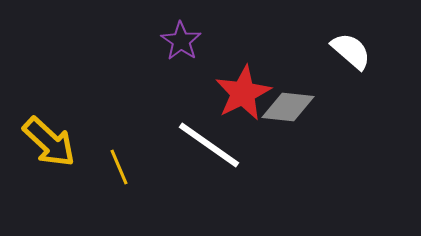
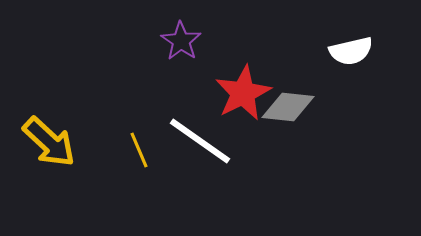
white semicircle: rotated 126 degrees clockwise
white line: moved 9 px left, 4 px up
yellow line: moved 20 px right, 17 px up
